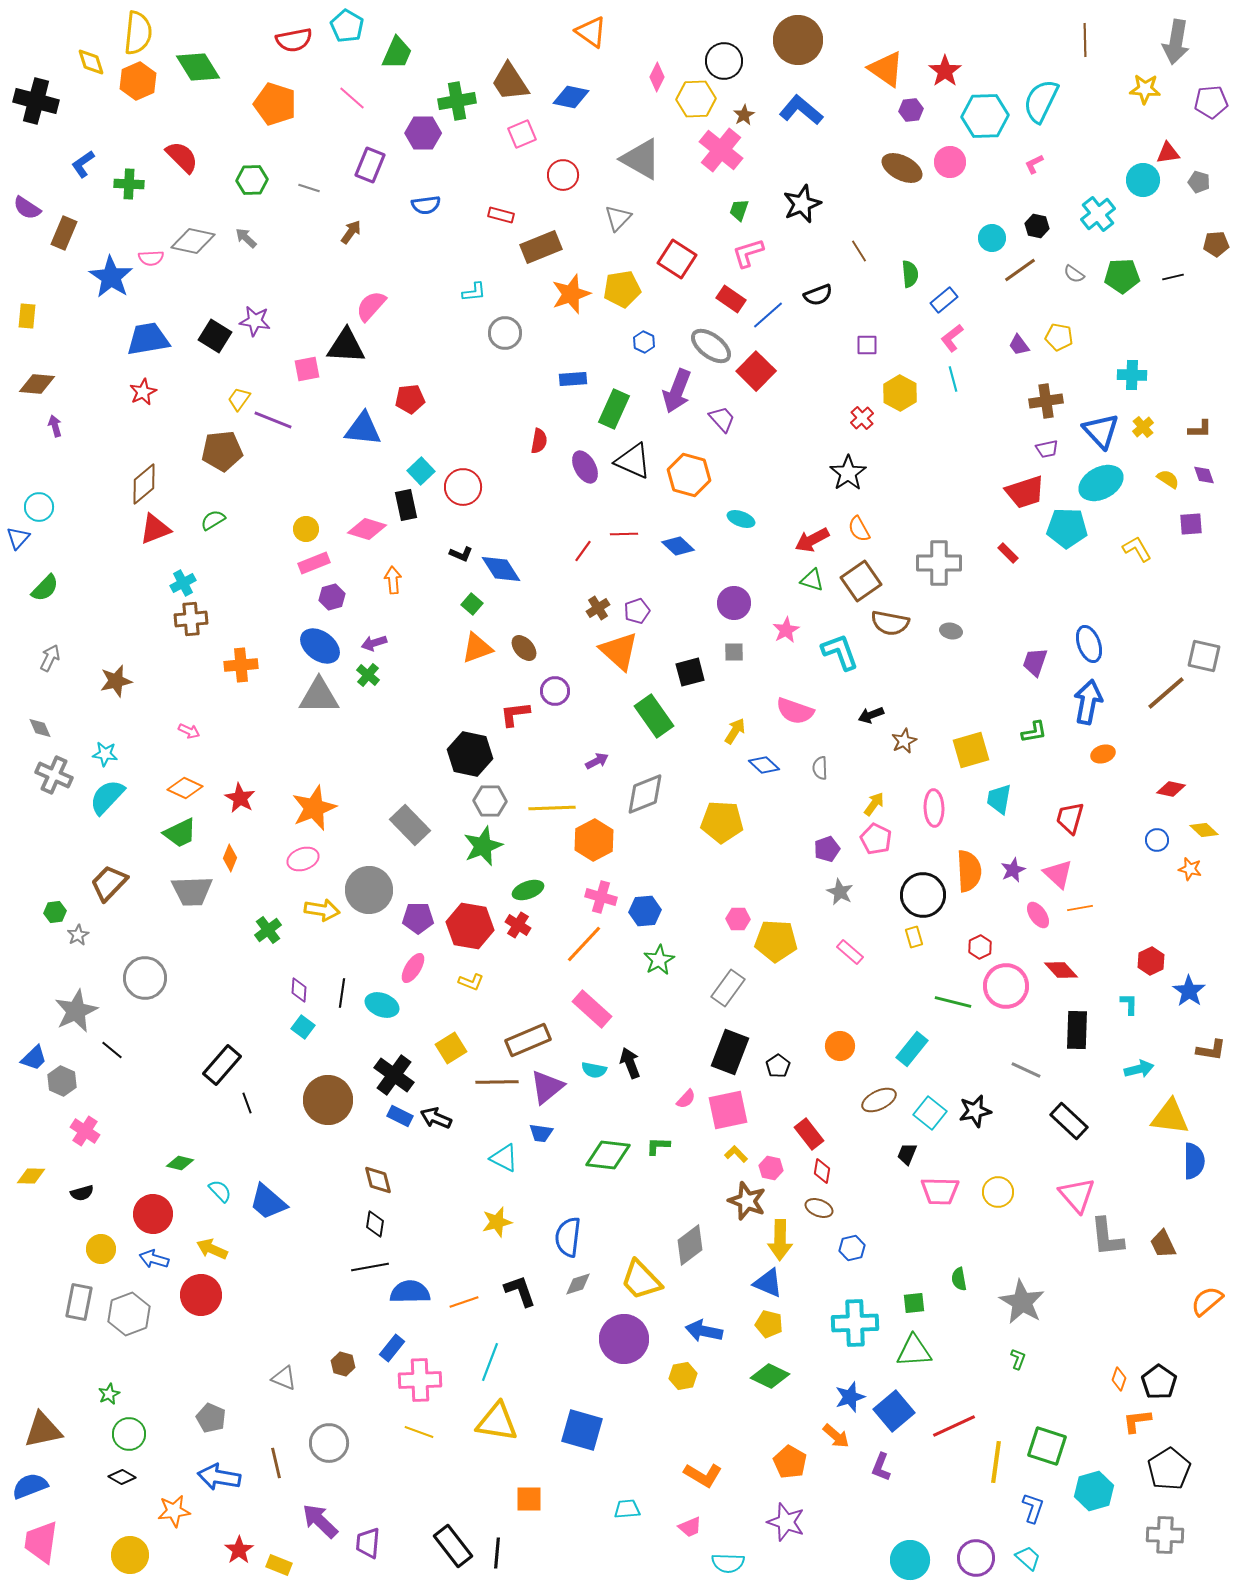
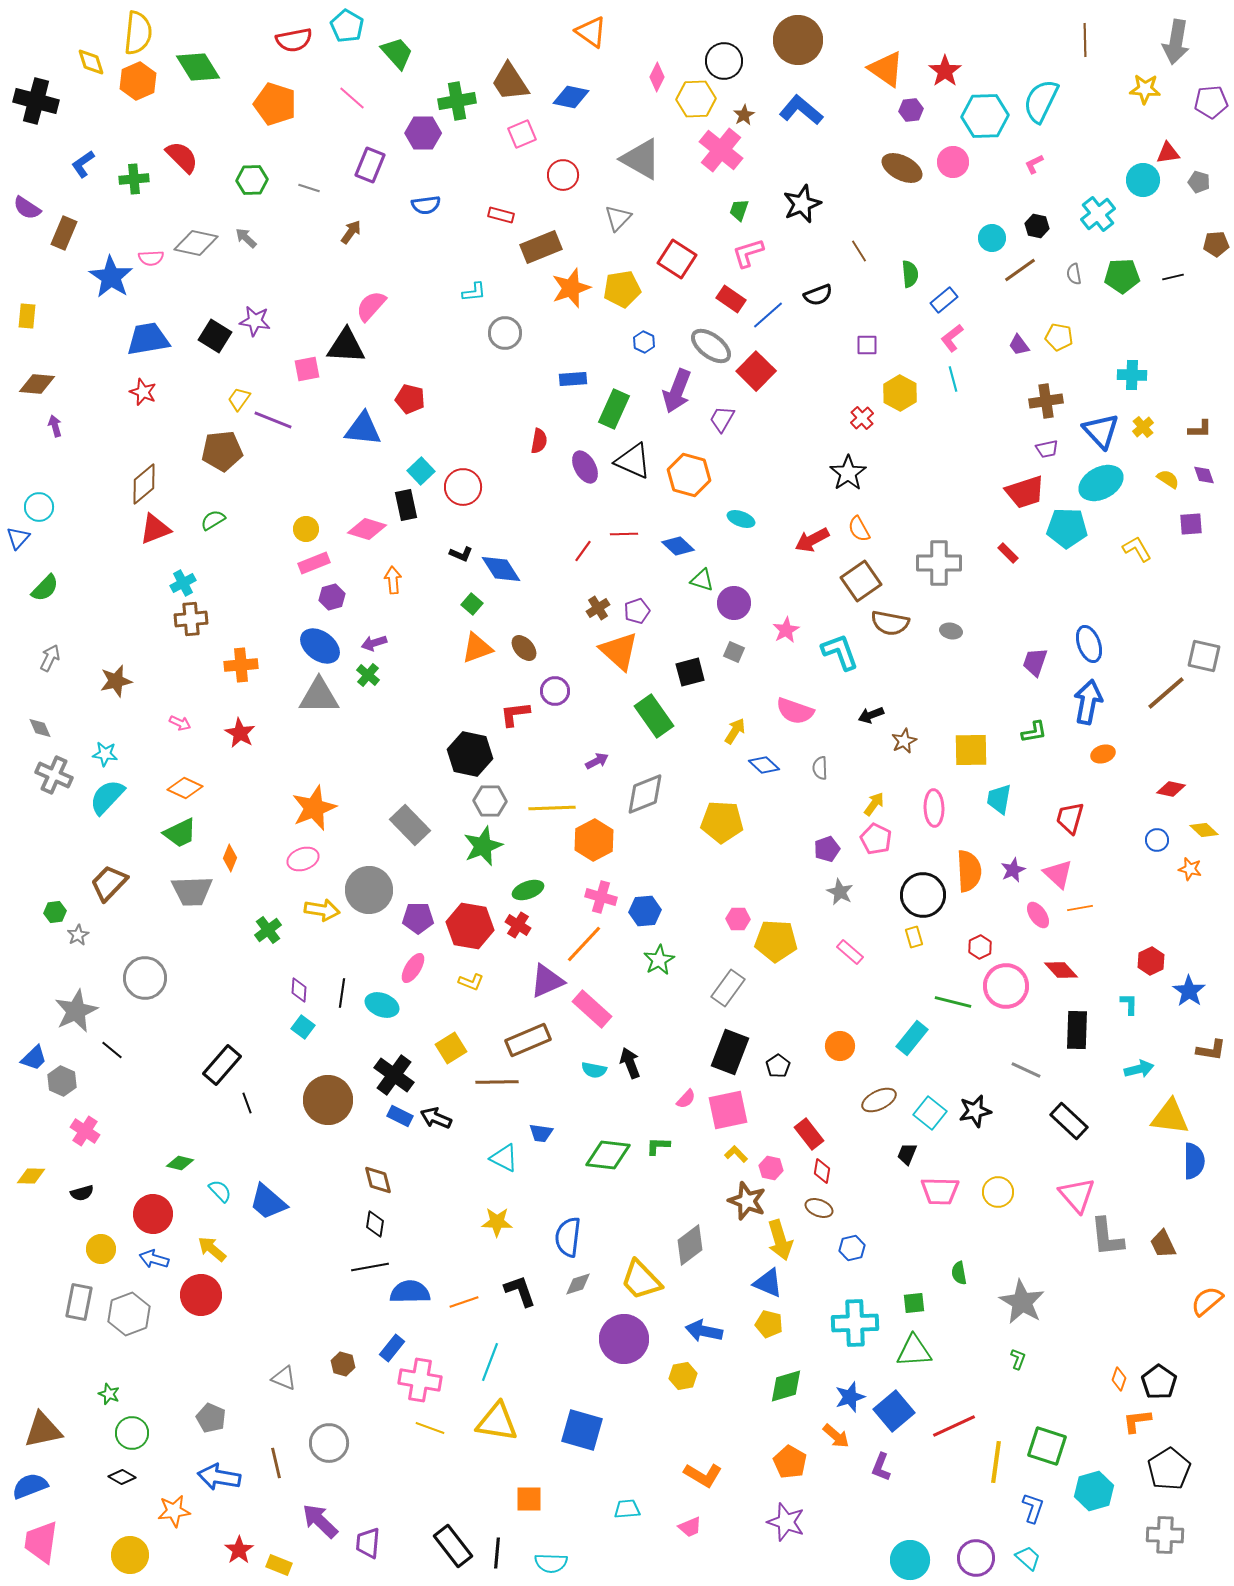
green trapezoid at (397, 53): rotated 66 degrees counterclockwise
pink circle at (950, 162): moved 3 px right
green cross at (129, 184): moved 5 px right, 5 px up; rotated 8 degrees counterclockwise
gray diamond at (193, 241): moved 3 px right, 2 px down
gray semicircle at (1074, 274): rotated 45 degrees clockwise
orange star at (571, 294): moved 6 px up
red star at (143, 392): rotated 24 degrees counterclockwise
red pentagon at (410, 399): rotated 20 degrees clockwise
purple trapezoid at (722, 419): rotated 108 degrees counterclockwise
green triangle at (812, 580): moved 110 px left
gray square at (734, 652): rotated 25 degrees clockwise
pink arrow at (189, 731): moved 9 px left, 8 px up
yellow square at (971, 750): rotated 15 degrees clockwise
red star at (240, 798): moved 65 px up
cyan rectangle at (912, 1049): moved 11 px up
purple triangle at (547, 1087): moved 106 px up; rotated 15 degrees clockwise
yellow star at (497, 1222): rotated 16 degrees clockwise
yellow arrow at (780, 1240): rotated 18 degrees counterclockwise
yellow arrow at (212, 1249): rotated 16 degrees clockwise
green semicircle at (959, 1279): moved 6 px up
green diamond at (770, 1376): moved 16 px right, 10 px down; rotated 42 degrees counterclockwise
pink cross at (420, 1380): rotated 12 degrees clockwise
green star at (109, 1394): rotated 25 degrees counterclockwise
yellow line at (419, 1432): moved 11 px right, 4 px up
green circle at (129, 1434): moved 3 px right, 1 px up
cyan semicircle at (728, 1563): moved 177 px left
